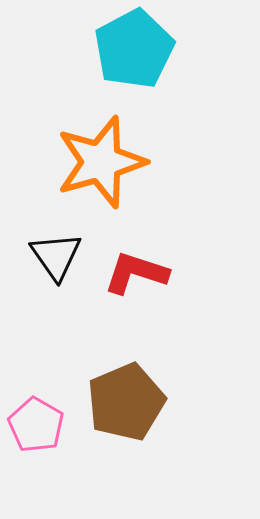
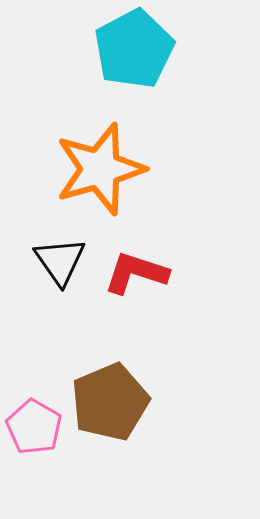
orange star: moved 1 px left, 7 px down
black triangle: moved 4 px right, 5 px down
brown pentagon: moved 16 px left
pink pentagon: moved 2 px left, 2 px down
